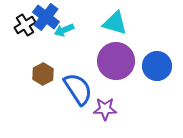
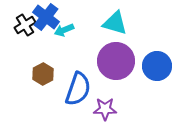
blue semicircle: rotated 52 degrees clockwise
